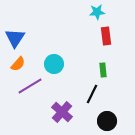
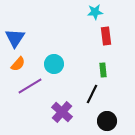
cyan star: moved 2 px left
